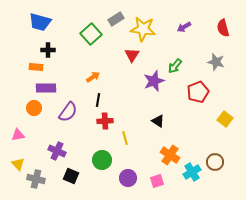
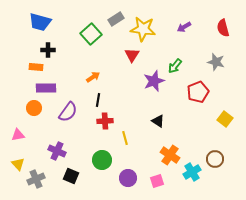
brown circle: moved 3 px up
gray cross: rotated 36 degrees counterclockwise
